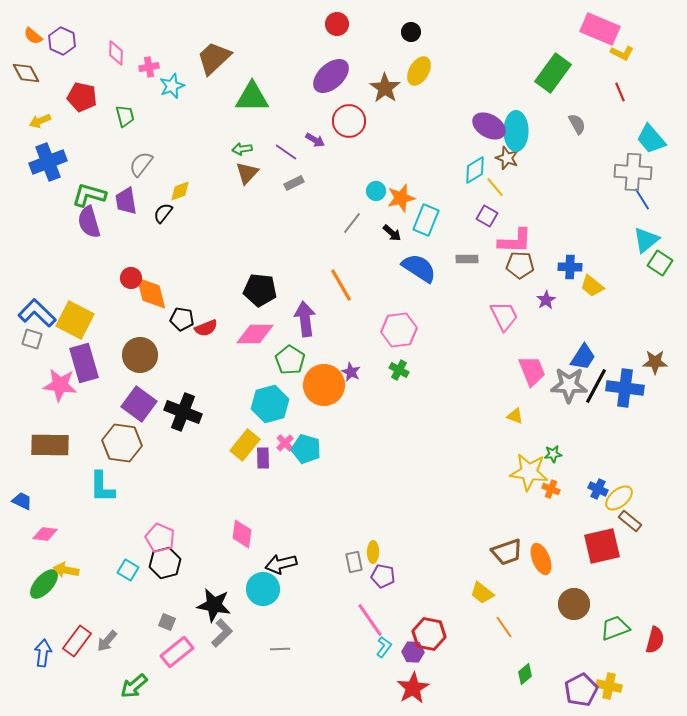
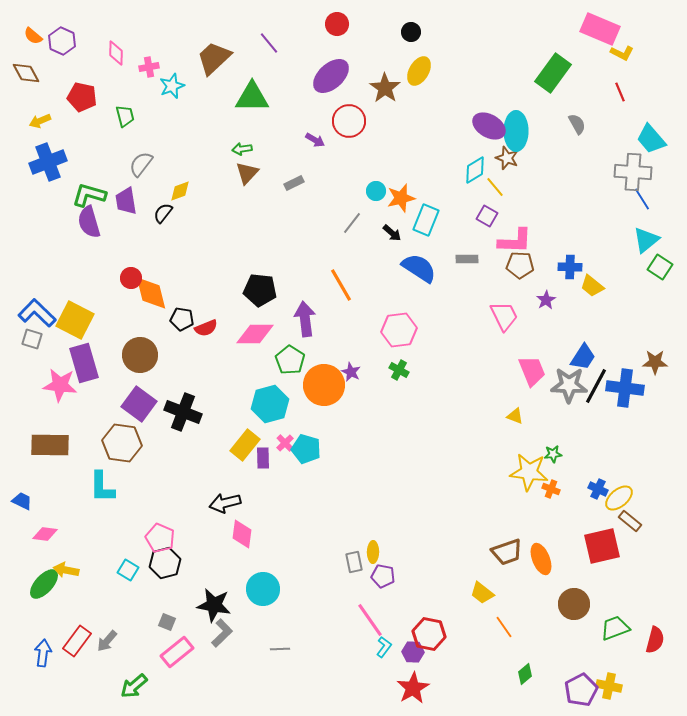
purple line at (286, 152): moved 17 px left, 109 px up; rotated 15 degrees clockwise
green square at (660, 263): moved 4 px down
black arrow at (281, 564): moved 56 px left, 61 px up
